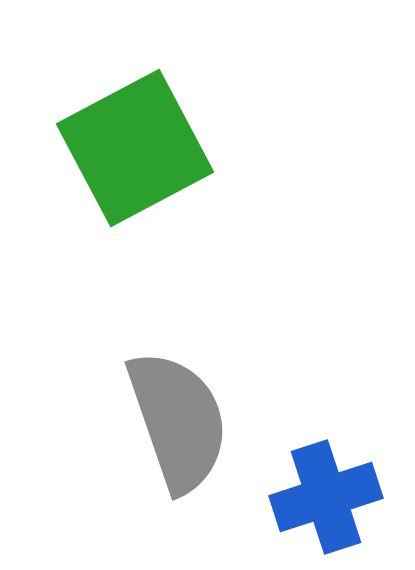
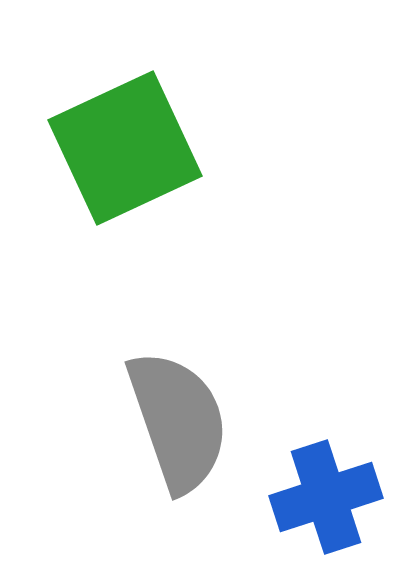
green square: moved 10 px left; rotated 3 degrees clockwise
